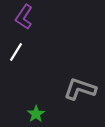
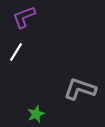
purple L-shape: rotated 35 degrees clockwise
green star: rotated 12 degrees clockwise
